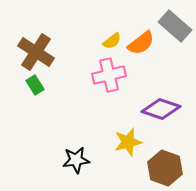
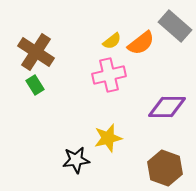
purple diamond: moved 6 px right, 2 px up; rotated 18 degrees counterclockwise
yellow star: moved 20 px left, 4 px up
